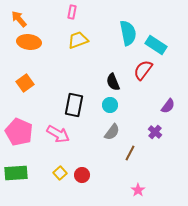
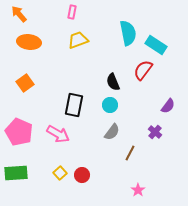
orange arrow: moved 5 px up
